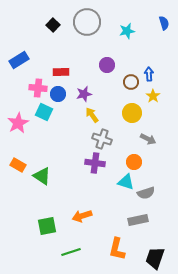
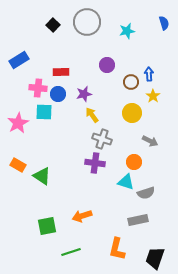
cyan square: rotated 24 degrees counterclockwise
gray arrow: moved 2 px right, 2 px down
